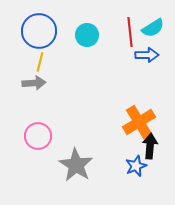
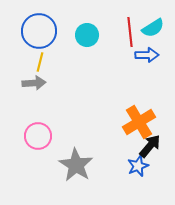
black arrow: rotated 35 degrees clockwise
blue star: moved 2 px right
